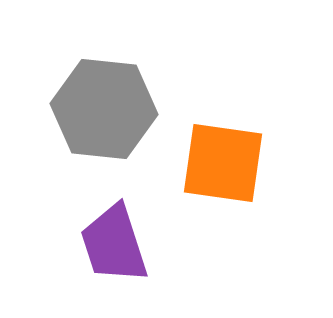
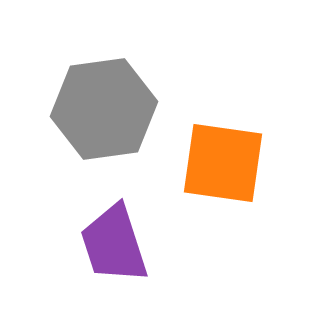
gray hexagon: rotated 14 degrees counterclockwise
